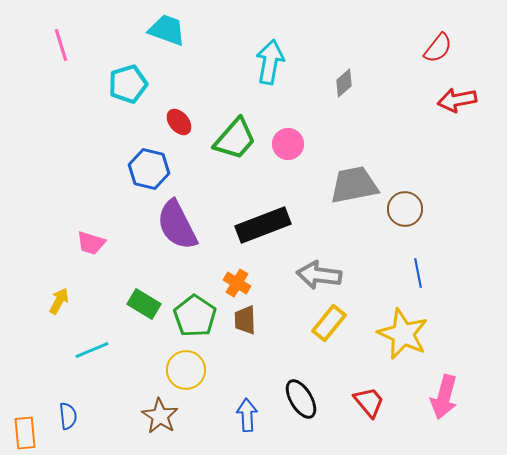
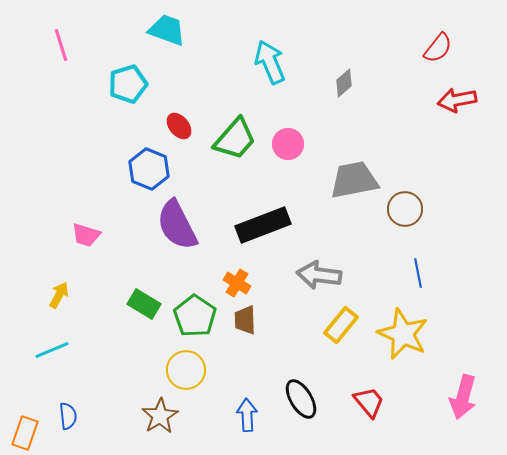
cyan arrow: rotated 33 degrees counterclockwise
red ellipse: moved 4 px down
blue hexagon: rotated 9 degrees clockwise
gray trapezoid: moved 5 px up
pink trapezoid: moved 5 px left, 8 px up
yellow arrow: moved 6 px up
yellow rectangle: moved 12 px right, 2 px down
cyan line: moved 40 px left
pink arrow: moved 19 px right
brown star: rotated 9 degrees clockwise
orange rectangle: rotated 24 degrees clockwise
